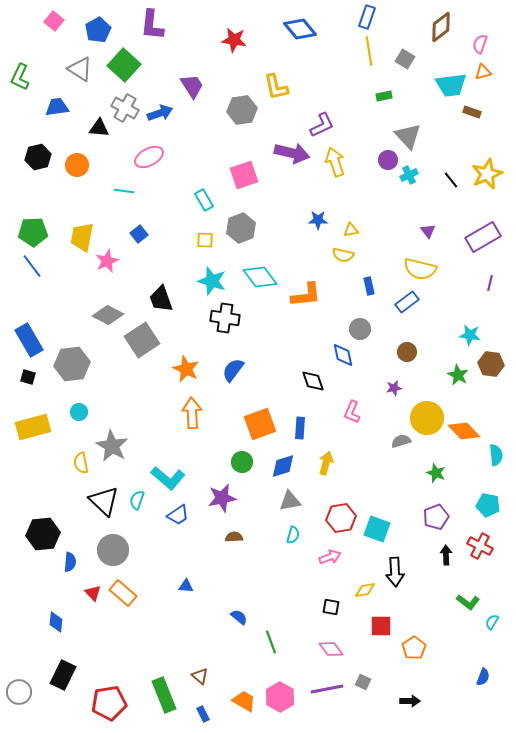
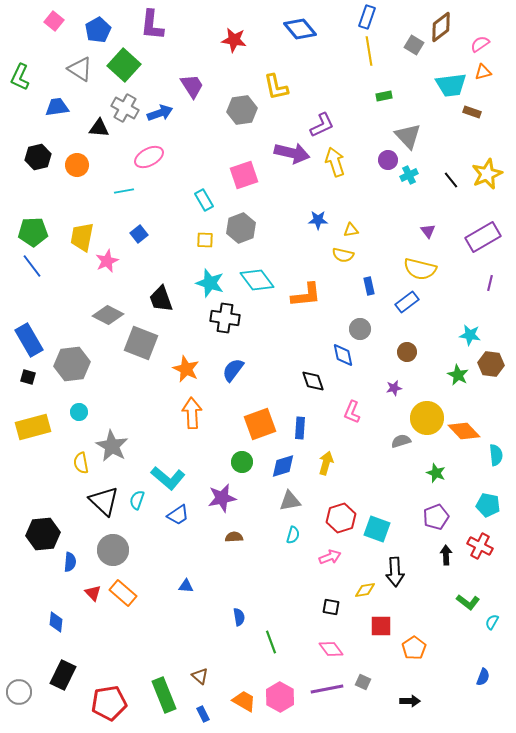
pink semicircle at (480, 44): rotated 36 degrees clockwise
gray square at (405, 59): moved 9 px right, 14 px up
cyan line at (124, 191): rotated 18 degrees counterclockwise
cyan diamond at (260, 277): moved 3 px left, 3 px down
cyan star at (212, 281): moved 2 px left, 2 px down
gray square at (142, 340): moved 1 px left, 3 px down; rotated 36 degrees counterclockwise
red hexagon at (341, 518): rotated 8 degrees counterclockwise
blue semicircle at (239, 617): rotated 42 degrees clockwise
